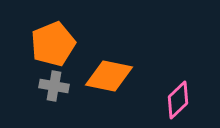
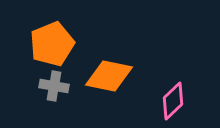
orange pentagon: moved 1 px left
pink diamond: moved 5 px left, 1 px down
